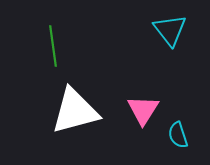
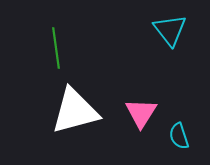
green line: moved 3 px right, 2 px down
pink triangle: moved 2 px left, 3 px down
cyan semicircle: moved 1 px right, 1 px down
